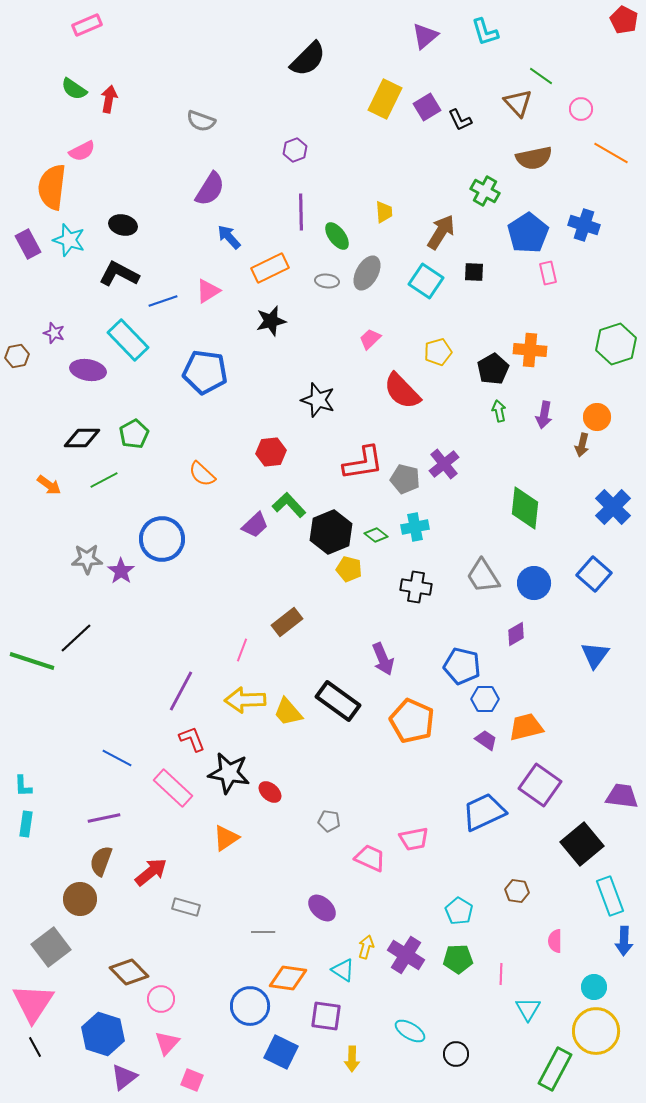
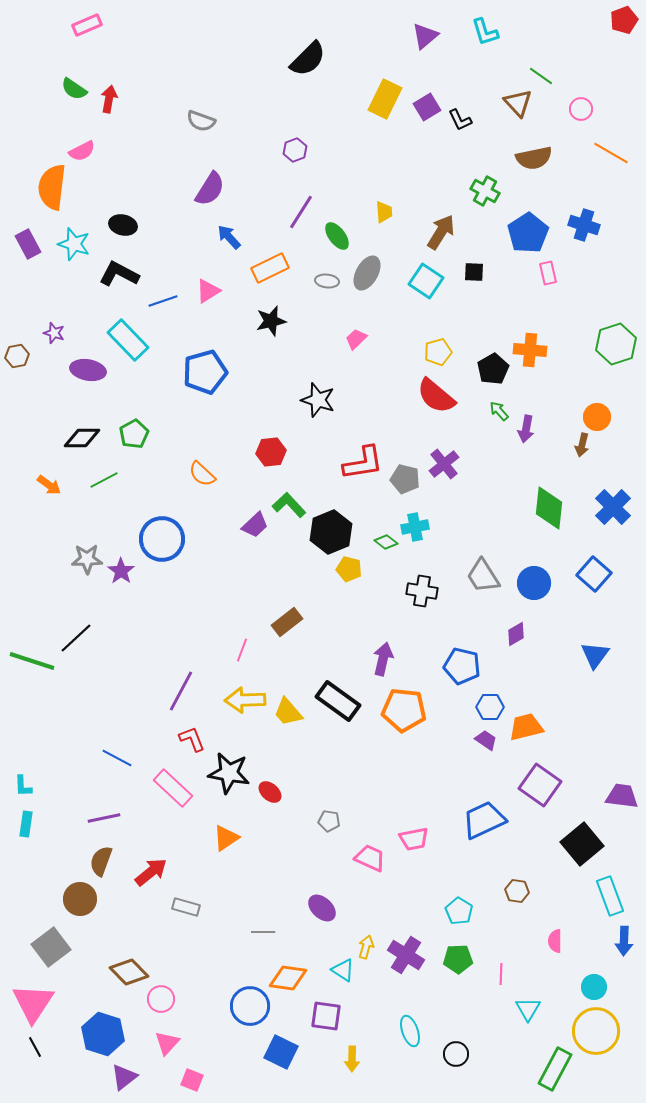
red pentagon at (624, 20): rotated 24 degrees clockwise
purple line at (301, 212): rotated 33 degrees clockwise
cyan star at (69, 240): moved 5 px right, 4 px down
pink trapezoid at (370, 339): moved 14 px left
blue pentagon at (205, 372): rotated 24 degrees counterclockwise
red semicircle at (402, 391): moved 34 px right, 5 px down; rotated 6 degrees counterclockwise
green arrow at (499, 411): rotated 30 degrees counterclockwise
purple arrow at (544, 415): moved 18 px left, 14 px down
green diamond at (525, 508): moved 24 px right
green diamond at (376, 535): moved 10 px right, 7 px down
black cross at (416, 587): moved 6 px right, 4 px down
purple arrow at (383, 659): rotated 144 degrees counterclockwise
blue hexagon at (485, 699): moved 5 px right, 8 px down
orange pentagon at (412, 721): moved 8 px left, 11 px up; rotated 18 degrees counterclockwise
blue trapezoid at (484, 812): moved 8 px down
cyan ellipse at (410, 1031): rotated 40 degrees clockwise
